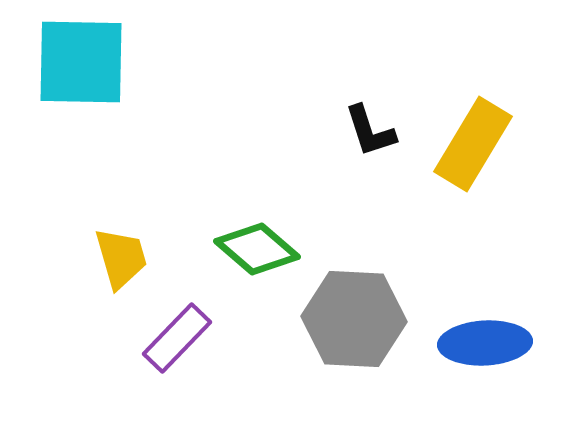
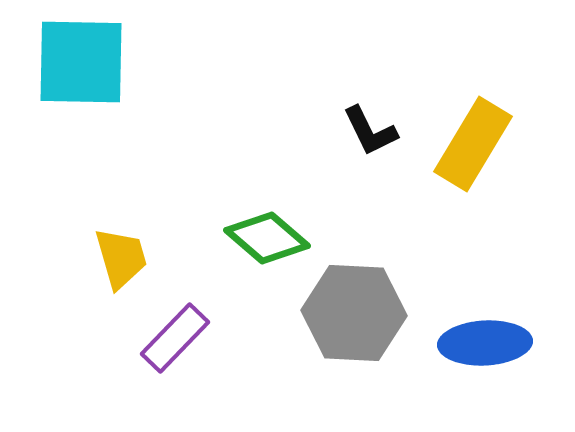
black L-shape: rotated 8 degrees counterclockwise
green diamond: moved 10 px right, 11 px up
gray hexagon: moved 6 px up
purple rectangle: moved 2 px left
